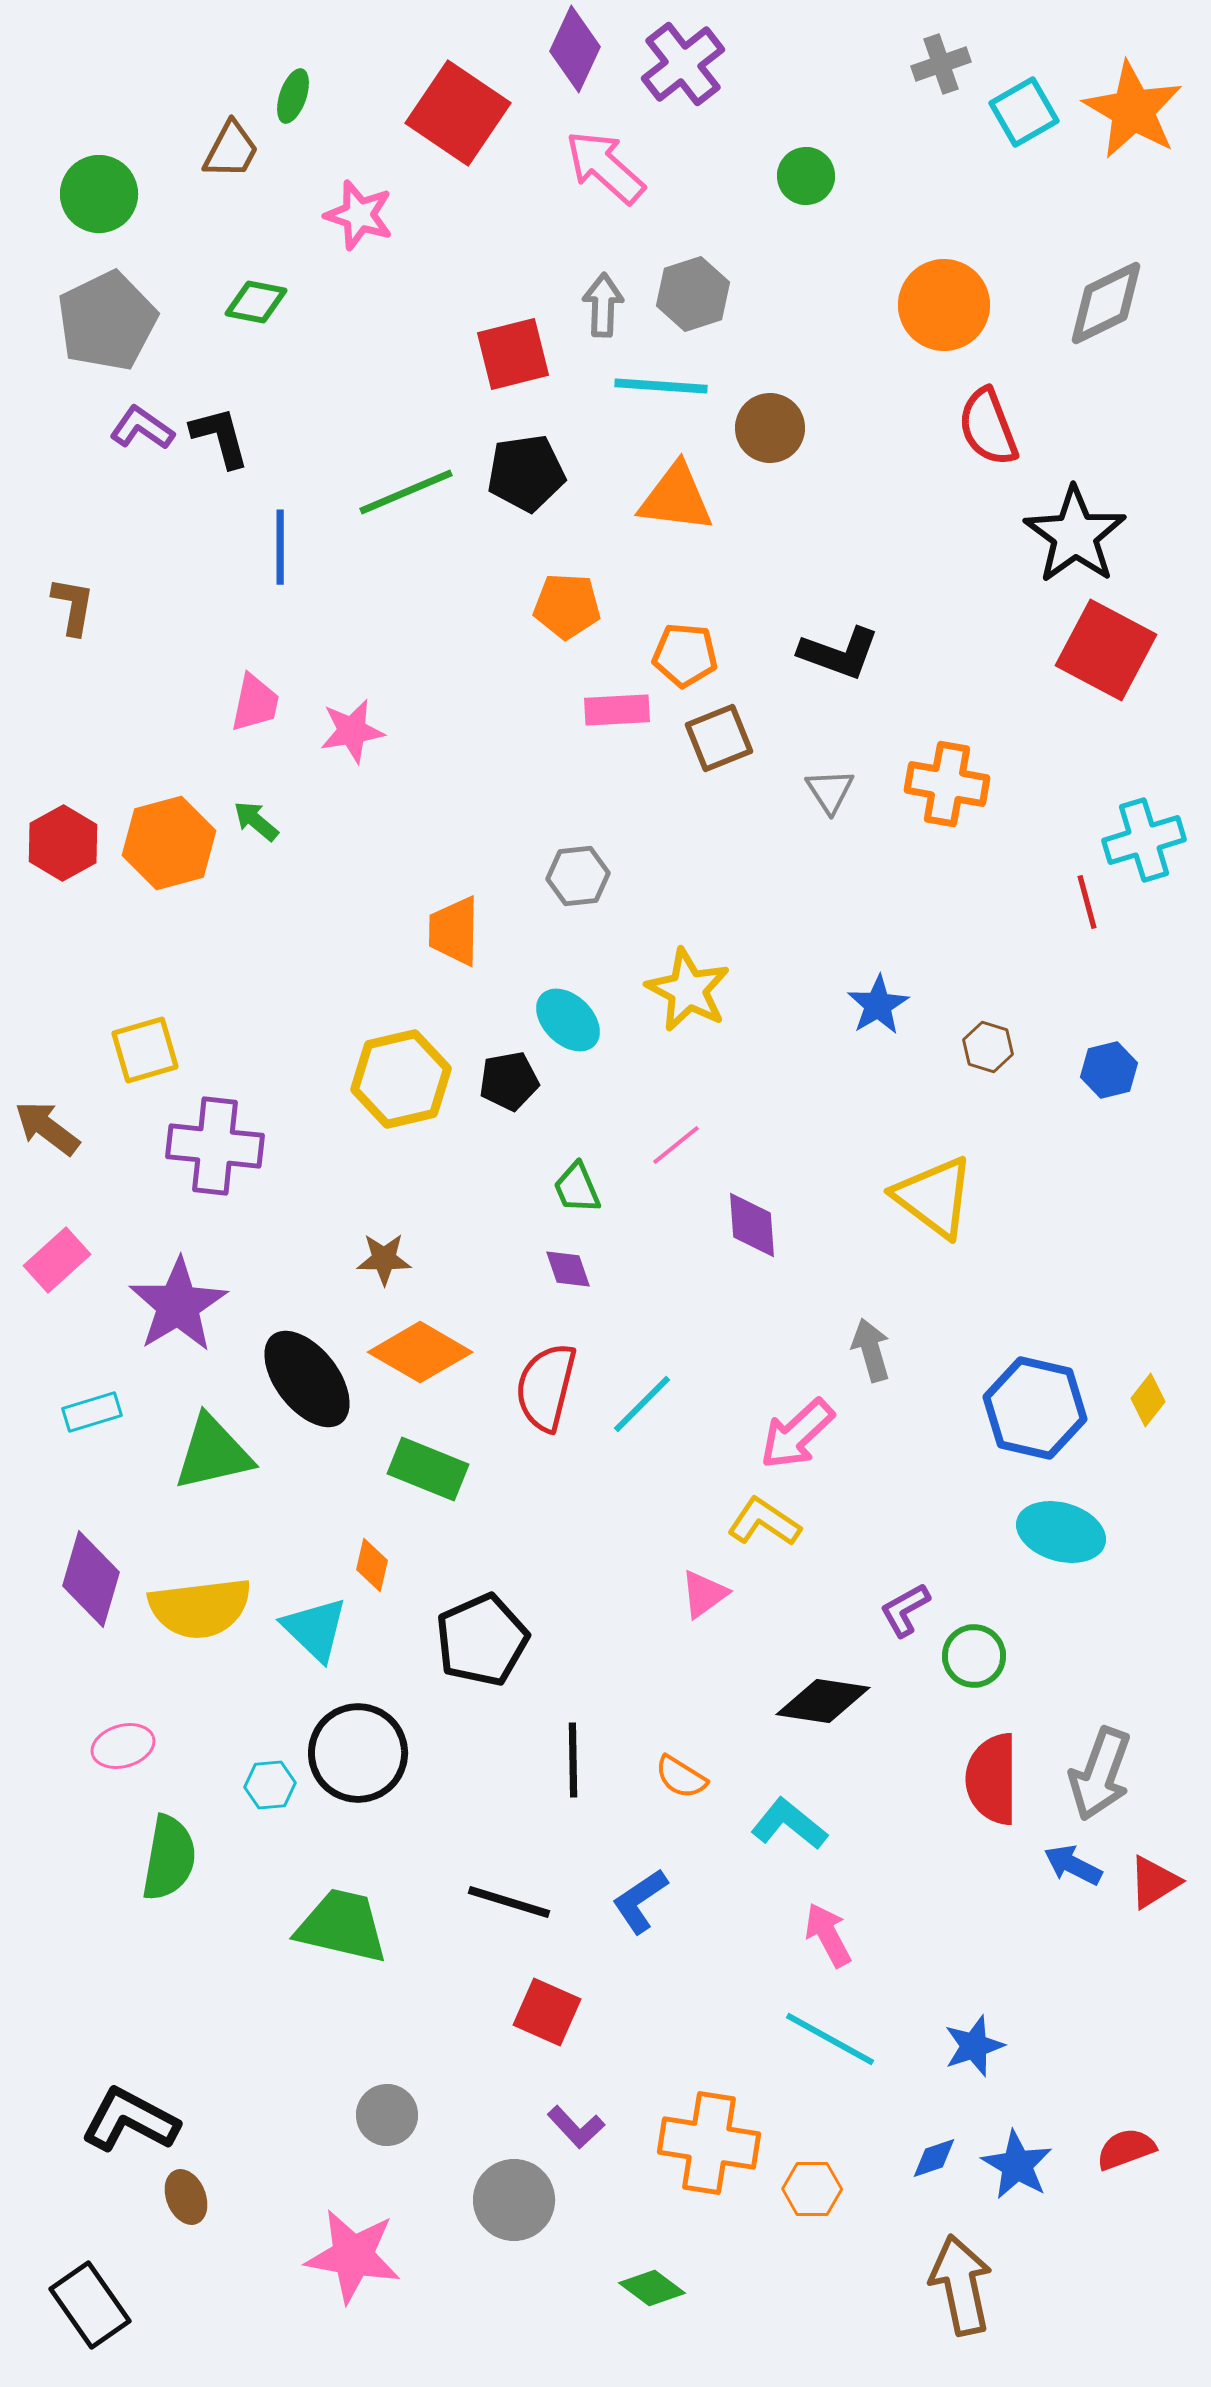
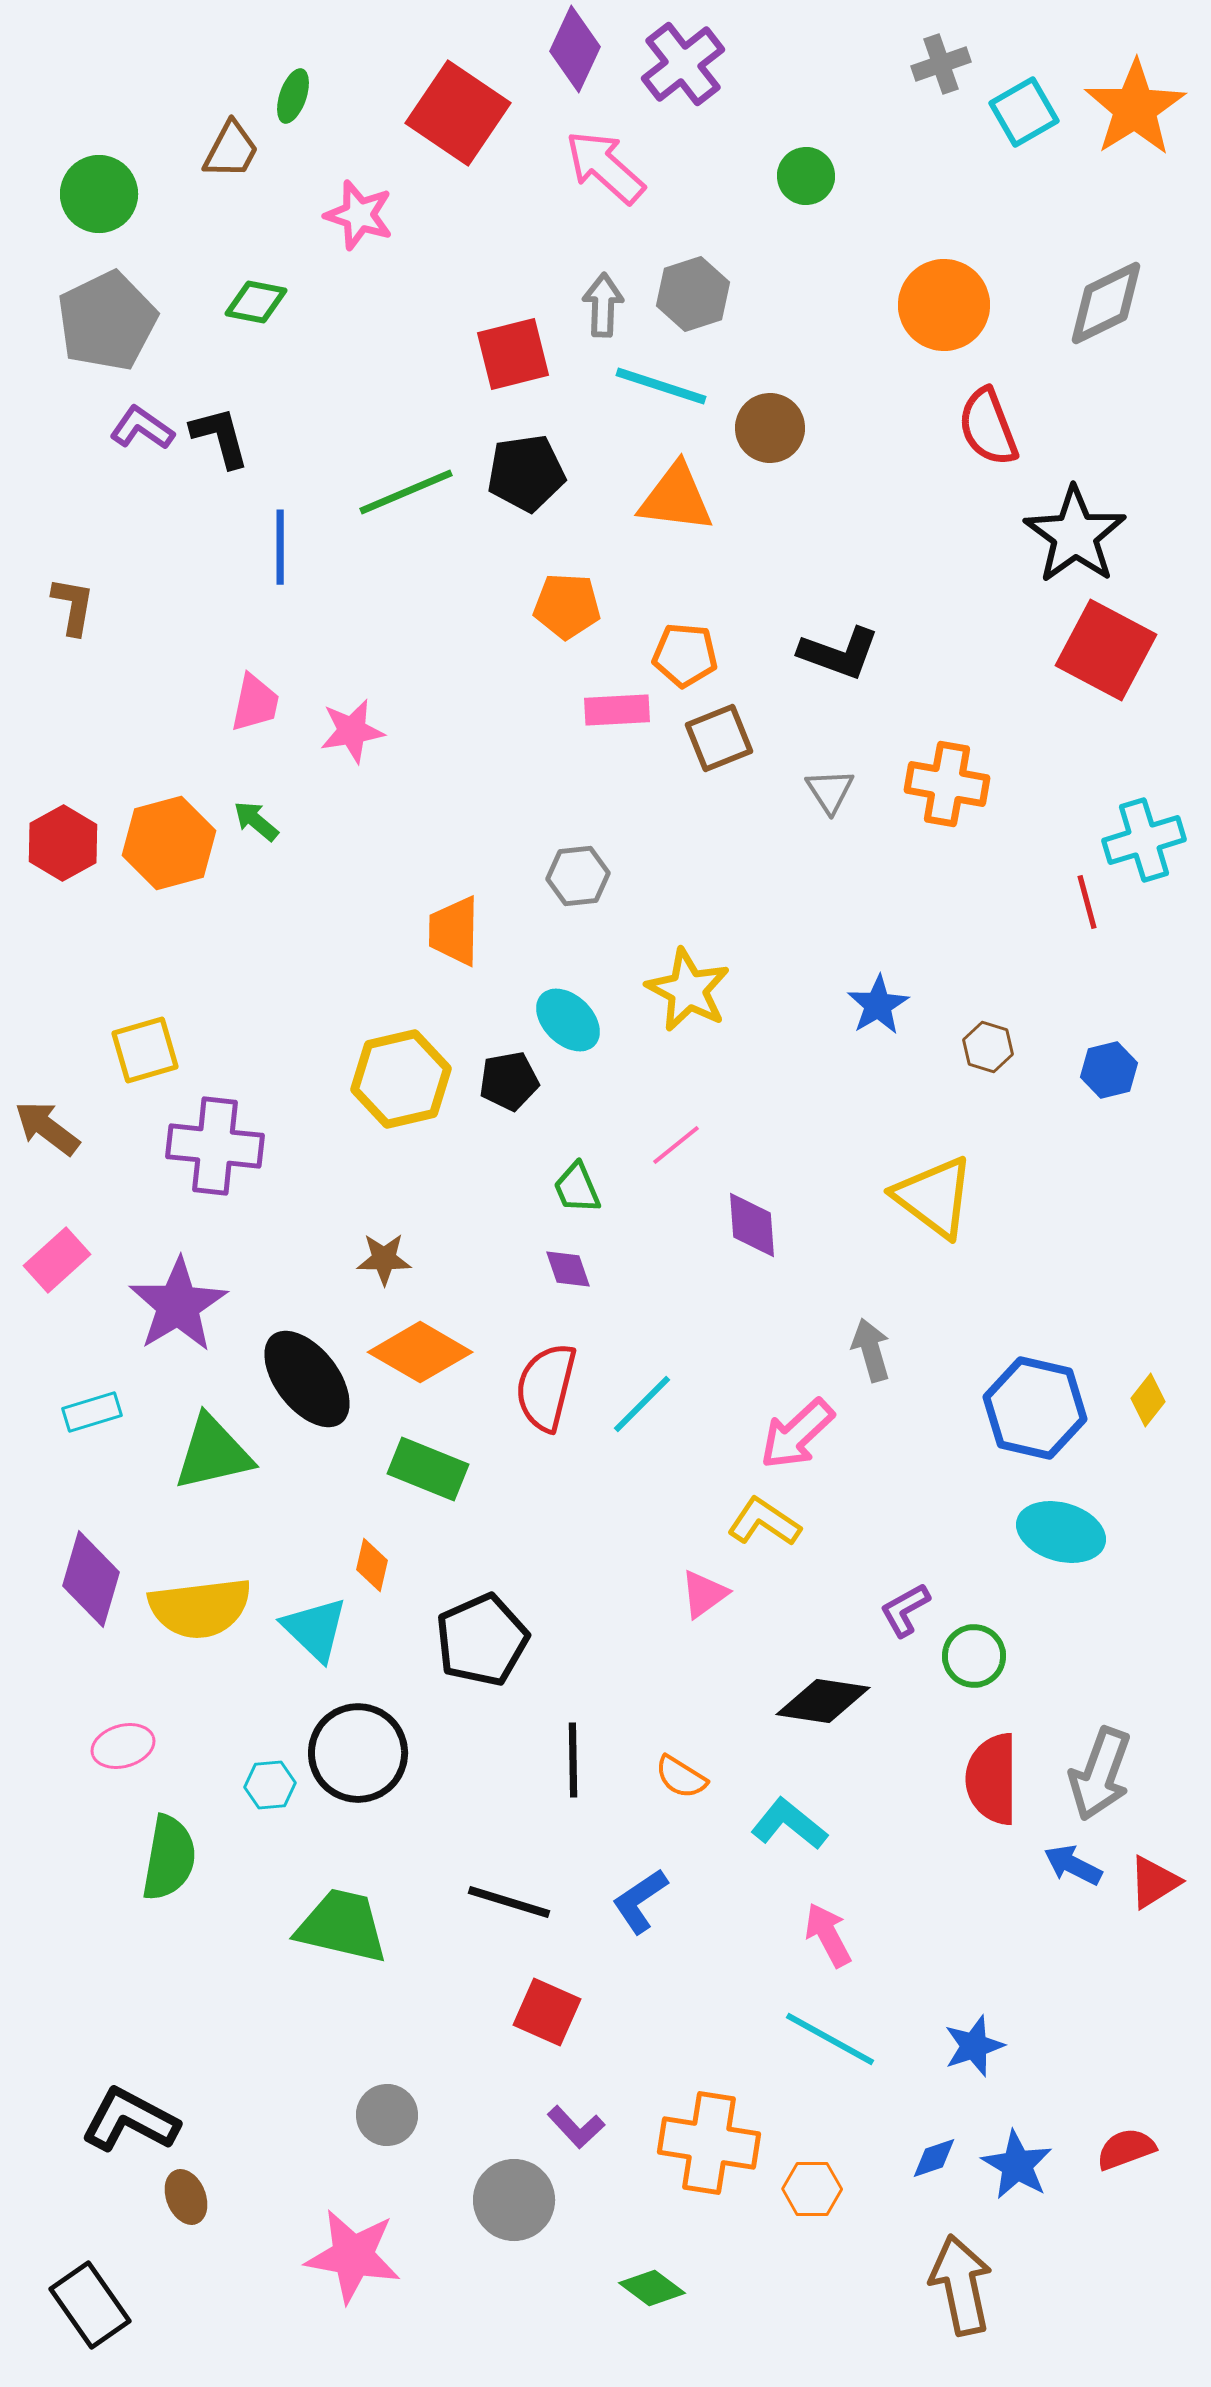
orange star at (1133, 110): moved 2 px right, 2 px up; rotated 10 degrees clockwise
cyan line at (661, 386): rotated 14 degrees clockwise
